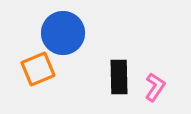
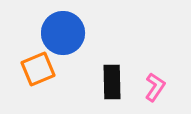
black rectangle: moved 7 px left, 5 px down
